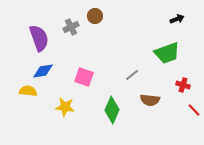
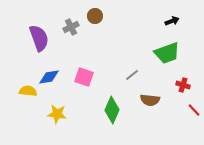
black arrow: moved 5 px left, 2 px down
blue diamond: moved 6 px right, 6 px down
yellow star: moved 8 px left, 7 px down
